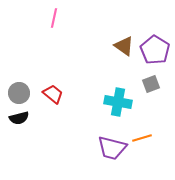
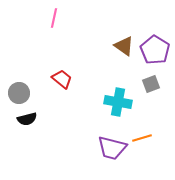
red trapezoid: moved 9 px right, 15 px up
black semicircle: moved 8 px right, 1 px down
